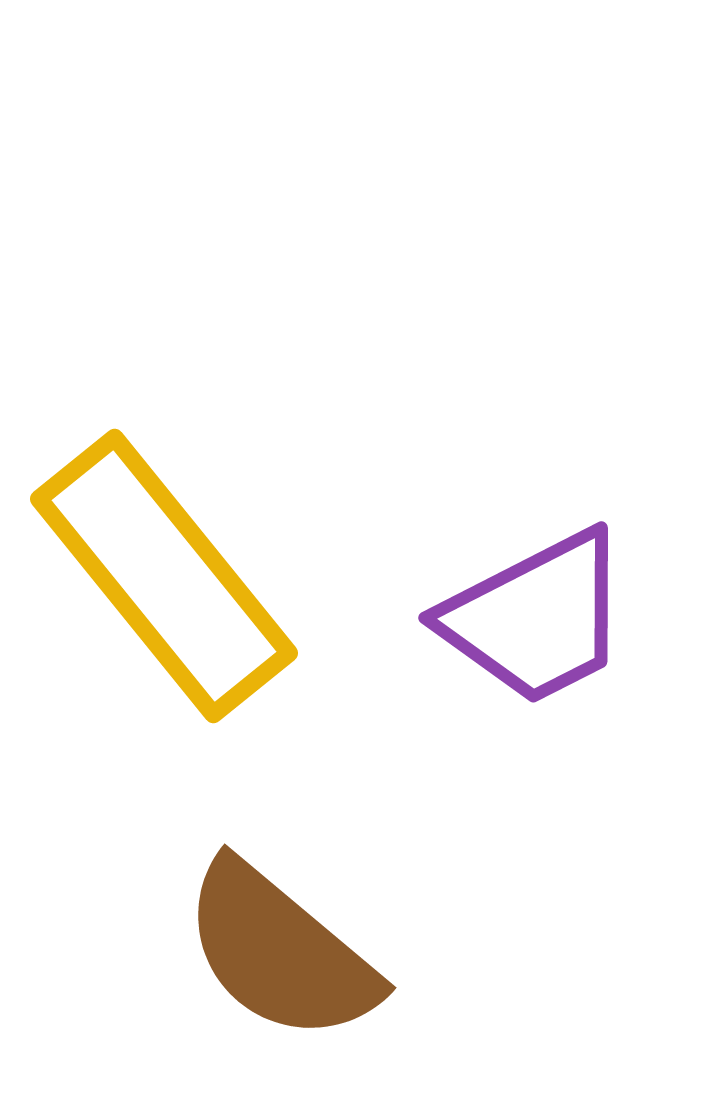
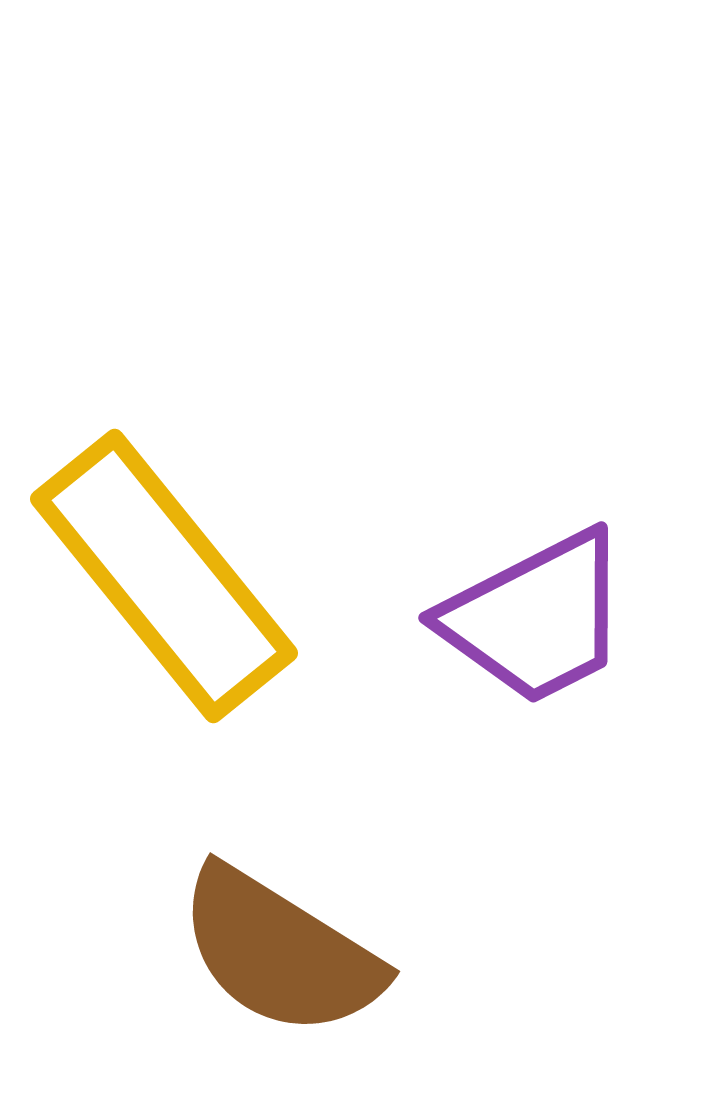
brown semicircle: rotated 8 degrees counterclockwise
